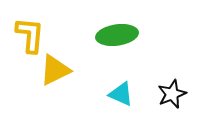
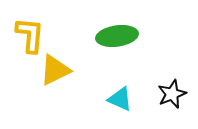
green ellipse: moved 1 px down
cyan triangle: moved 1 px left, 5 px down
